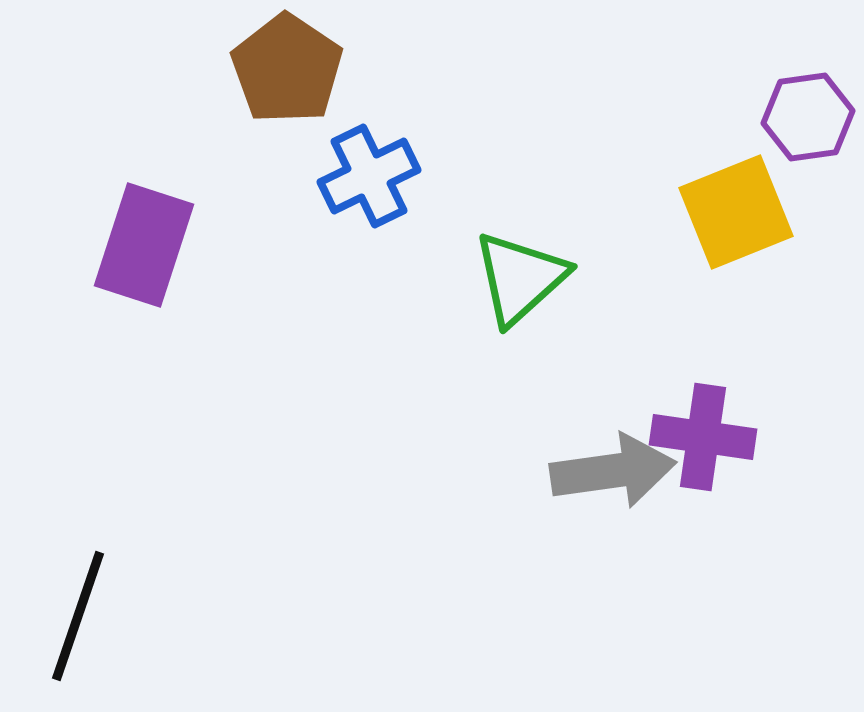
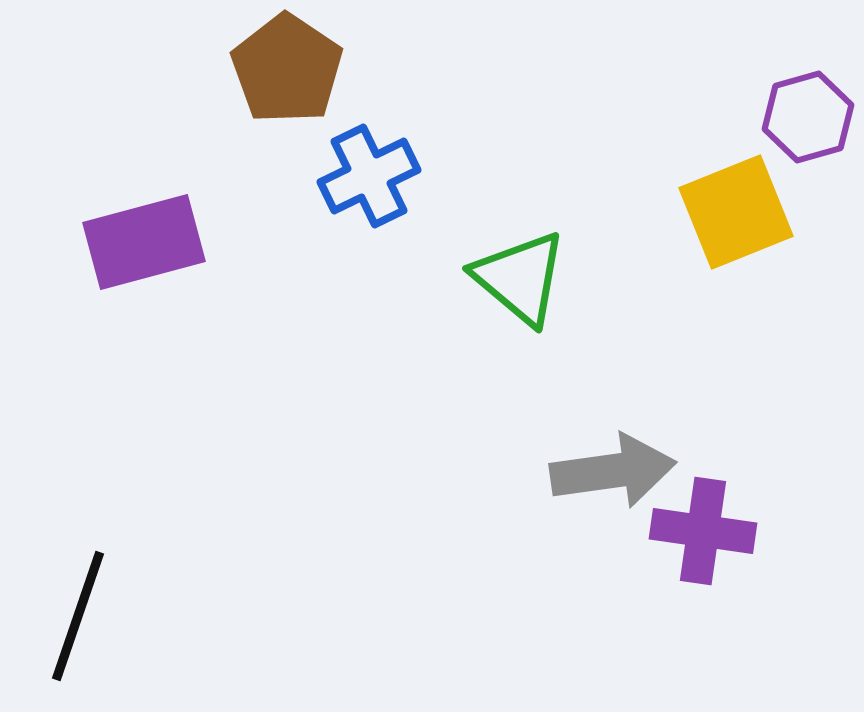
purple hexagon: rotated 8 degrees counterclockwise
purple rectangle: moved 3 px up; rotated 57 degrees clockwise
green triangle: rotated 38 degrees counterclockwise
purple cross: moved 94 px down
